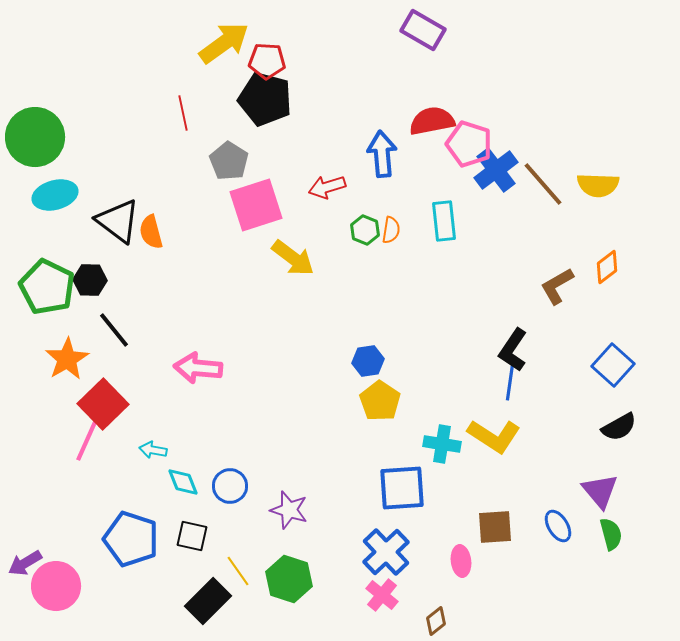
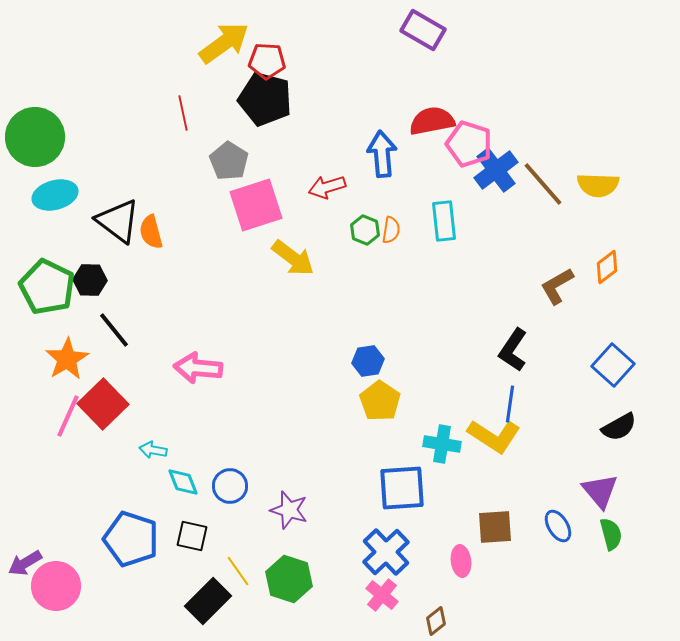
blue line at (510, 382): moved 22 px down
pink line at (87, 440): moved 19 px left, 24 px up
